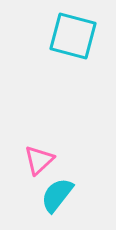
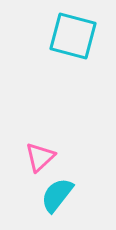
pink triangle: moved 1 px right, 3 px up
